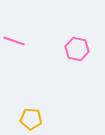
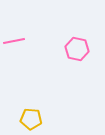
pink line: rotated 30 degrees counterclockwise
